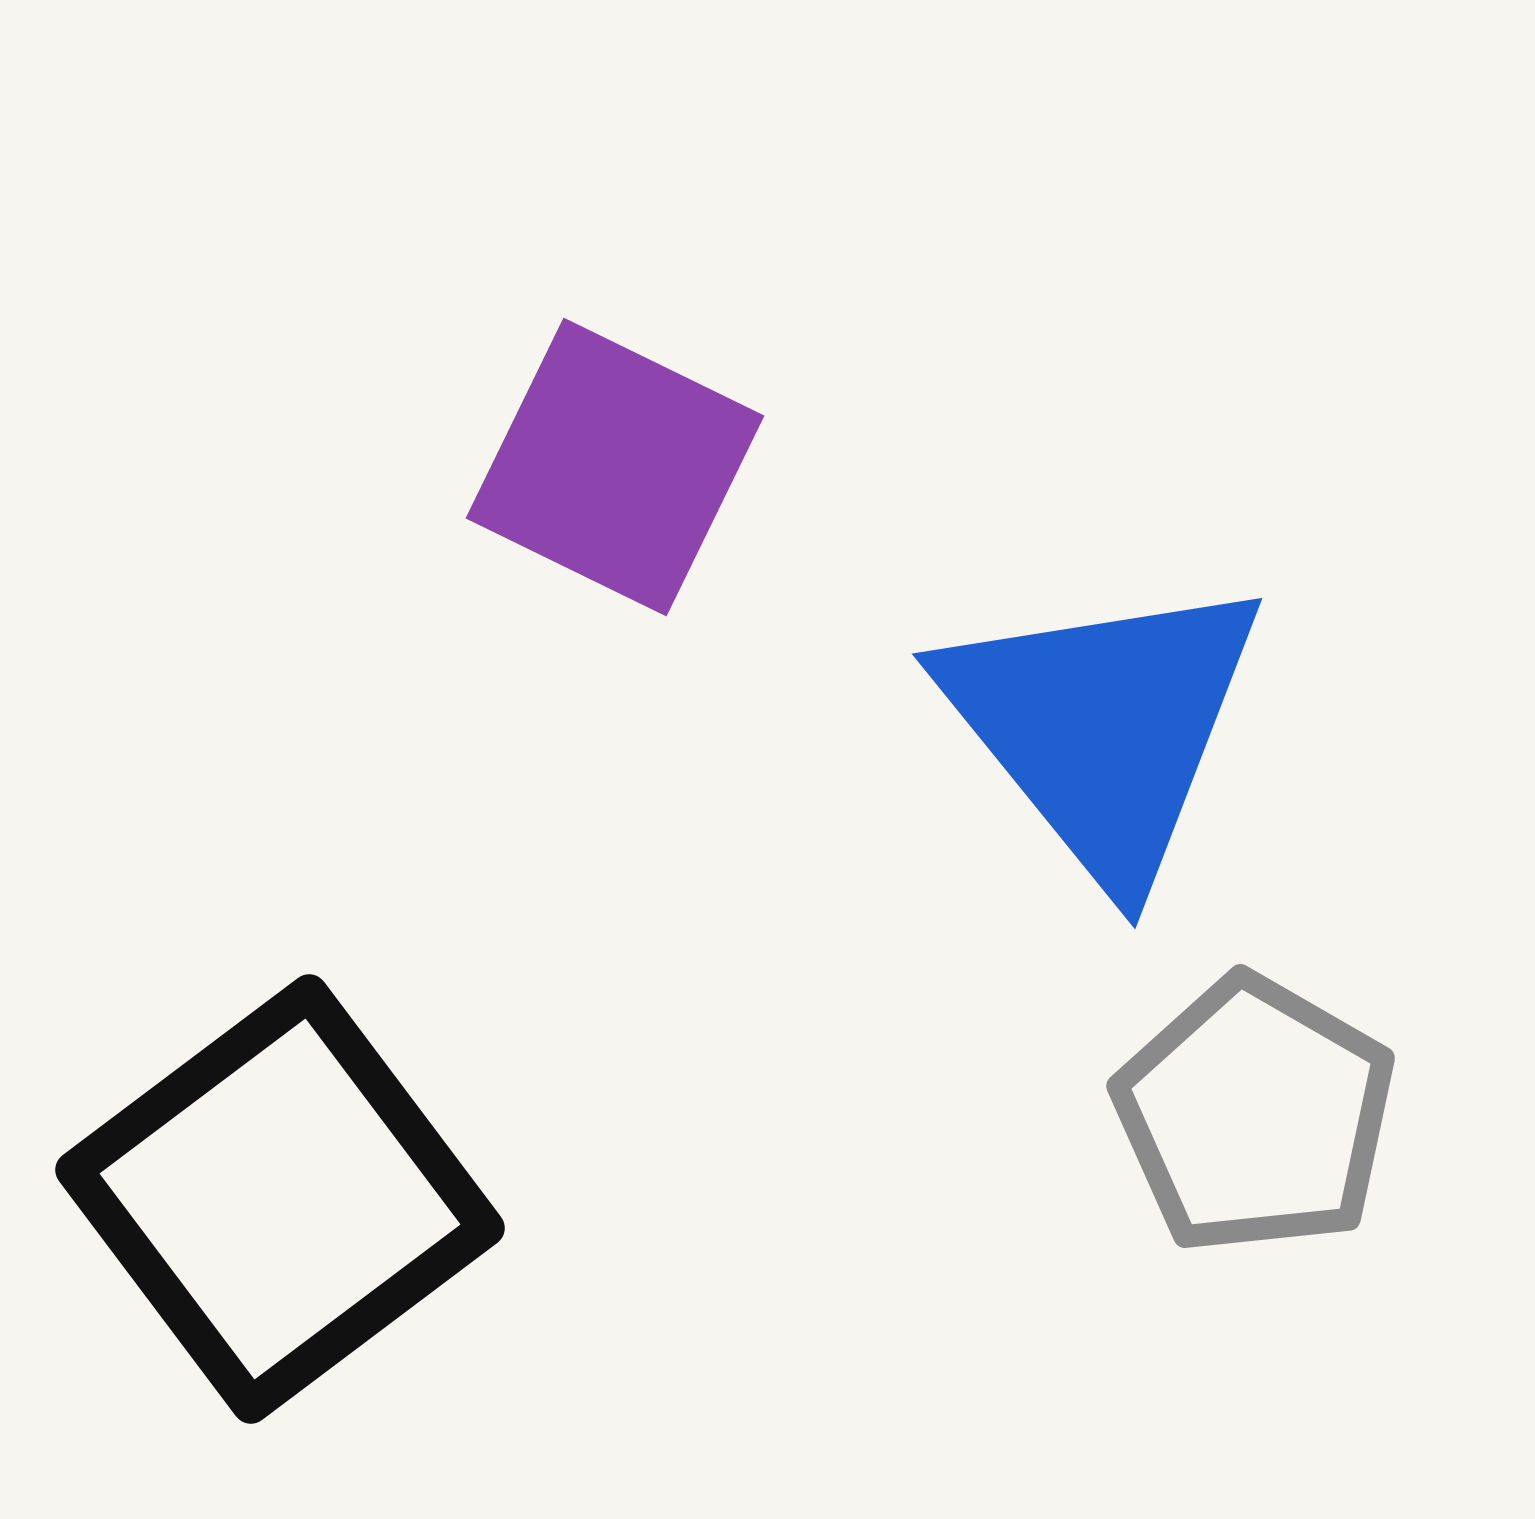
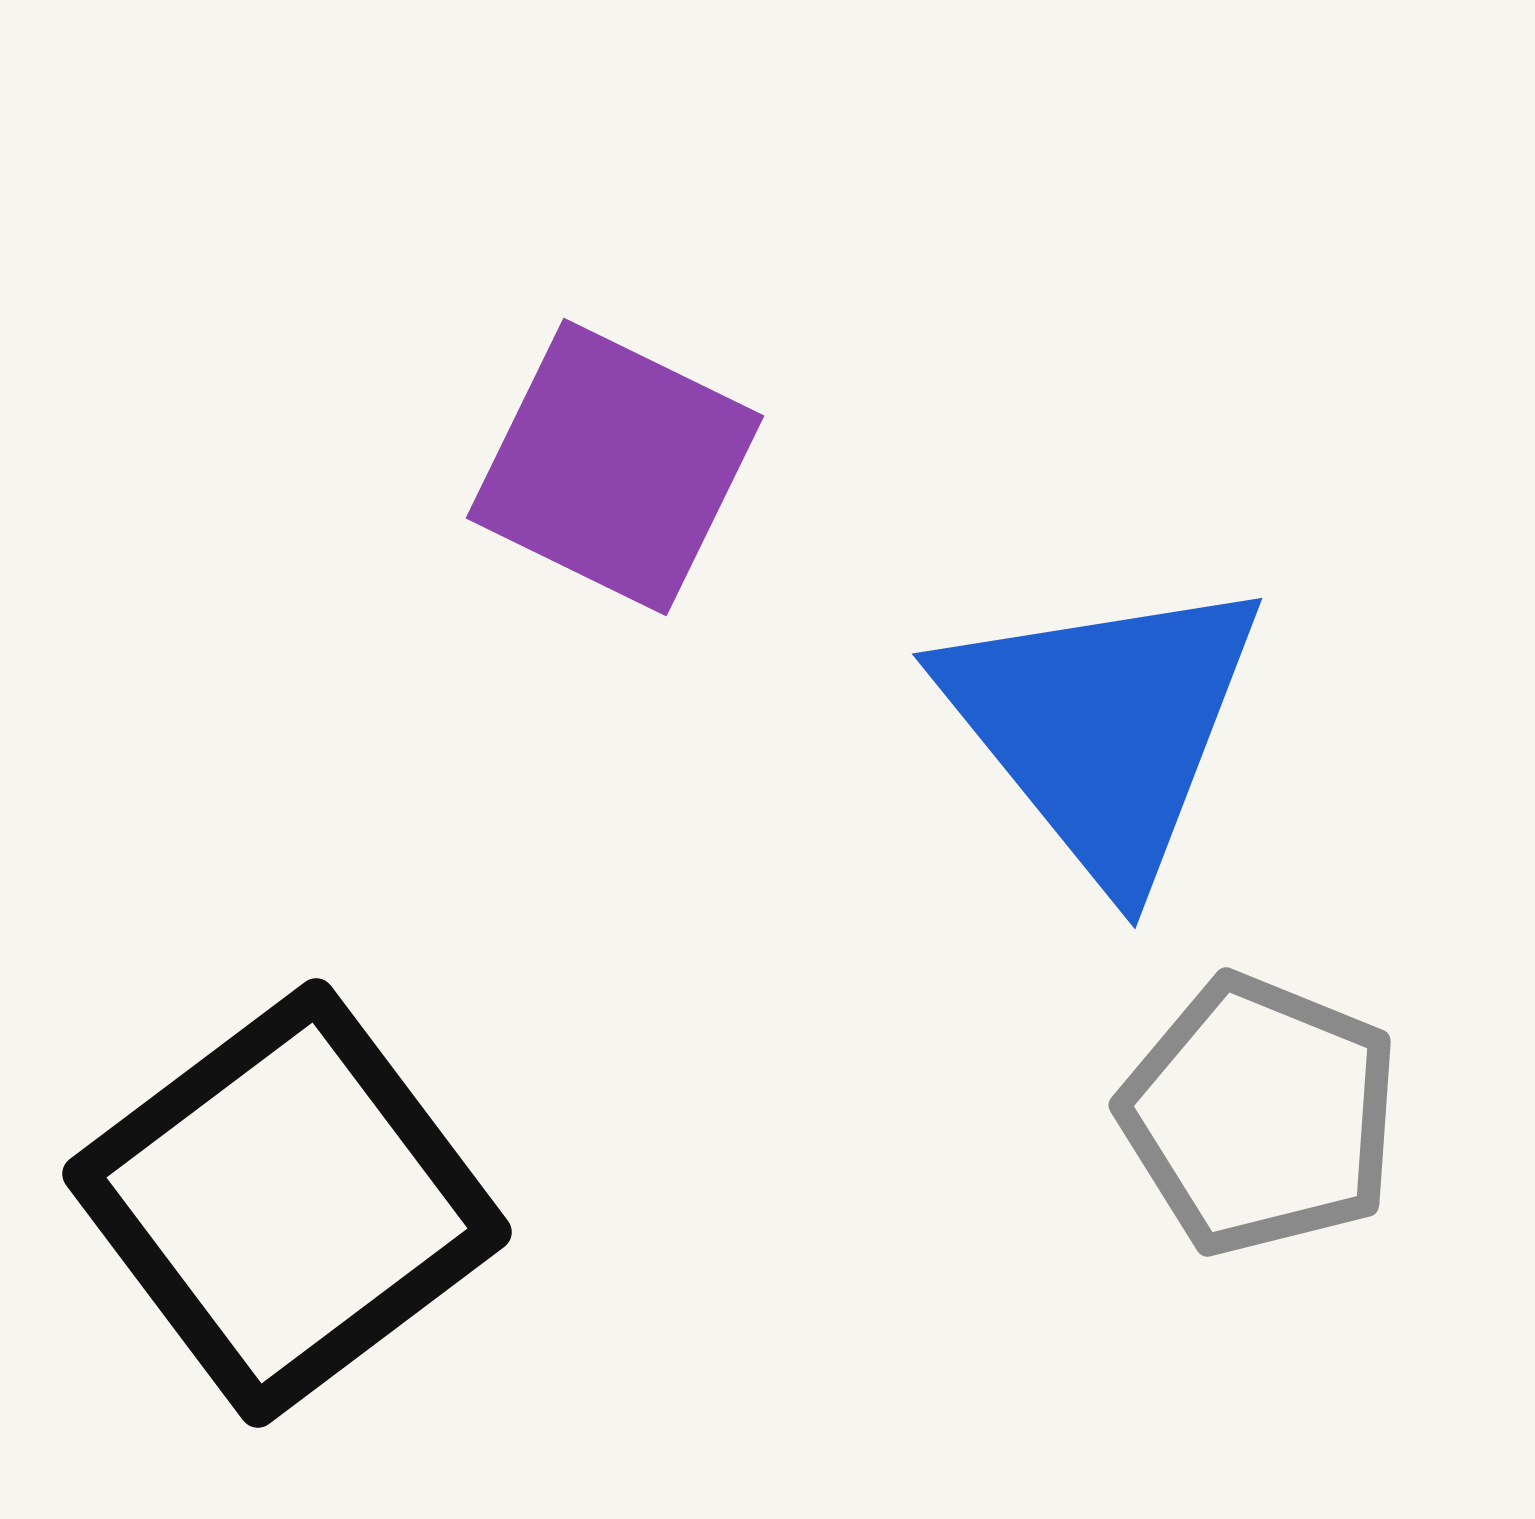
gray pentagon: moved 5 px right; rotated 8 degrees counterclockwise
black square: moved 7 px right, 4 px down
